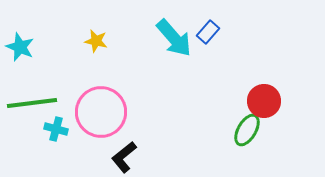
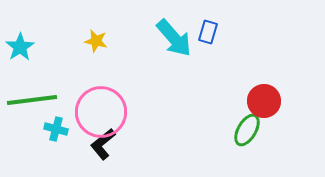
blue rectangle: rotated 25 degrees counterclockwise
cyan star: rotated 16 degrees clockwise
green line: moved 3 px up
black L-shape: moved 21 px left, 13 px up
